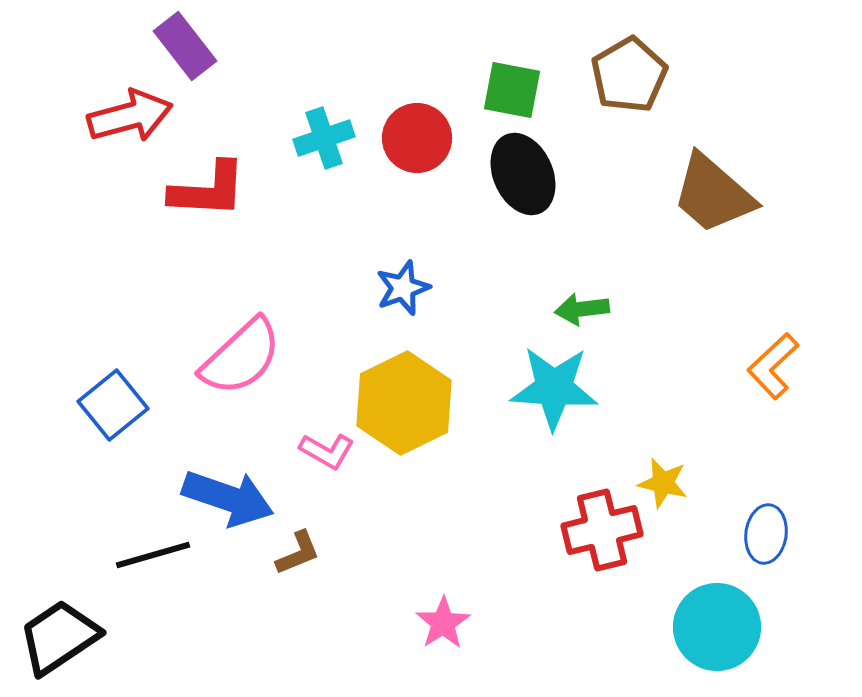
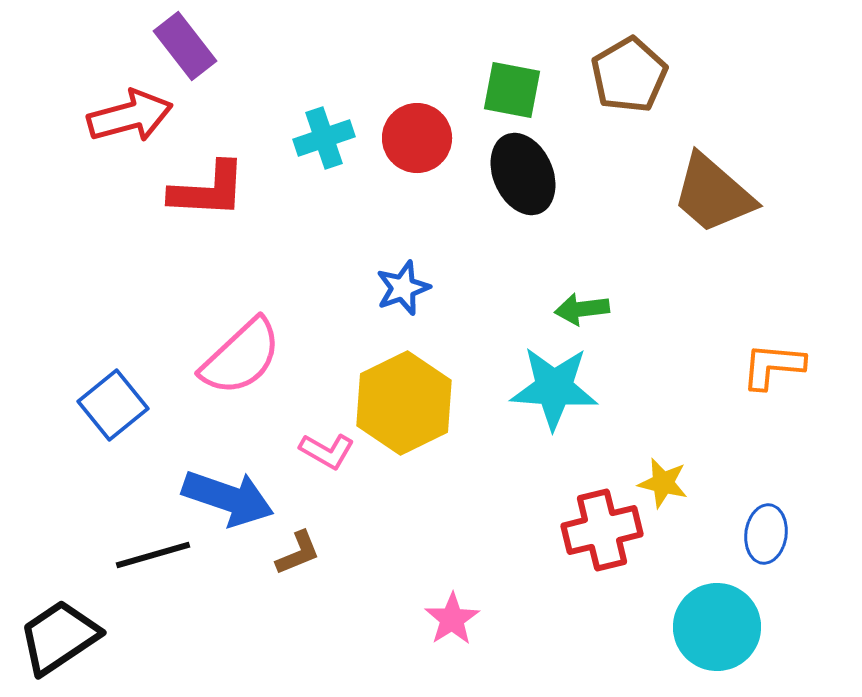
orange L-shape: rotated 48 degrees clockwise
pink star: moved 9 px right, 4 px up
